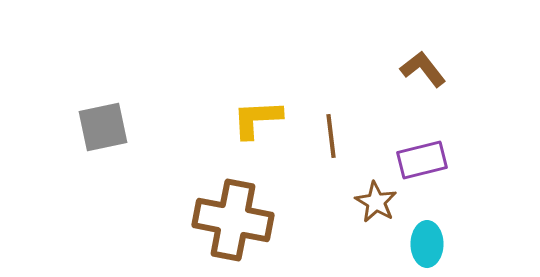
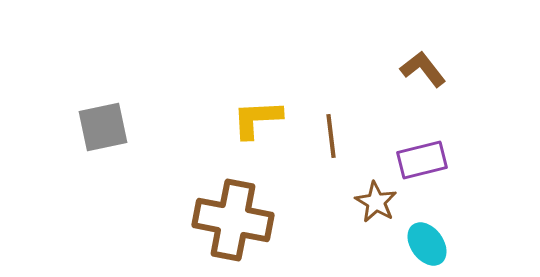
cyan ellipse: rotated 36 degrees counterclockwise
